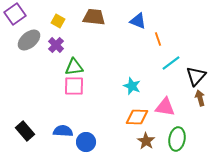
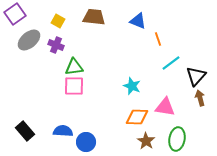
purple cross: rotated 21 degrees counterclockwise
